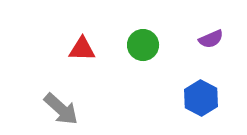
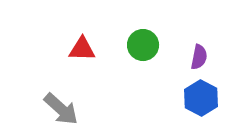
purple semicircle: moved 12 px left, 18 px down; rotated 55 degrees counterclockwise
